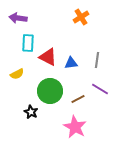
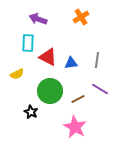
purple arrow: moved 20 px right, 1 px down; rotated 12 degrees clockwise
